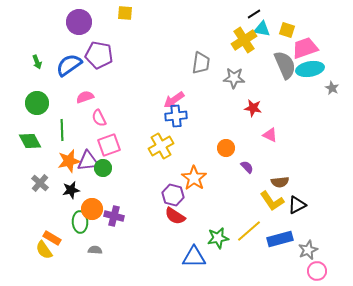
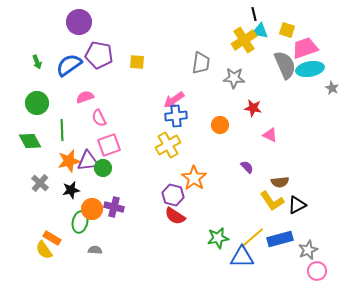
yellow square at (125, 13): moved 12 px right, 49 px down
black line at (254, 14): rotated 72 degrees counterclockwise
cyan triangle at (262, 29): moved 2 px left, 2 px down
yellow cross at (161, 146): moved 7 px right, 1 px up
orange circle at (226, 148): moved 6 px left, 23 px up
purple cross at (114, 216): moved 9 px up
green ellipse at (80, 222): rotated 15 degrees clockwise
yellow line at (249, 231): moved 3 px right, 7 px down
blue triangle at (194, 257): moved 48 px right
